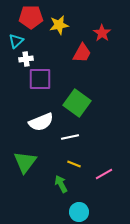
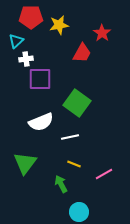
green triangle: moved 1 px down
